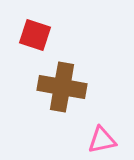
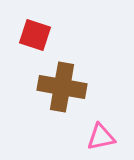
pink triangle: moved 1 px left, 3 px up
